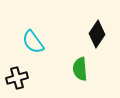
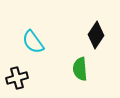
black diamond: moved 1 px left, 1 px down
